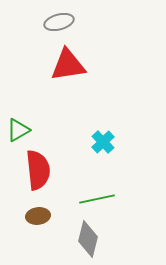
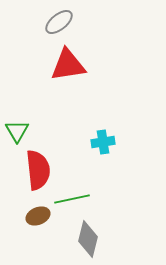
gray ellipse: rotated 24 degrees counterclockwise
green triangle: moved 1 px left, 1 px down; rotated 30 degrees counterclockwise
cyan cross: rotated 35 degrees clockwise
green line: moved 25 px left
brown ellipse: rotated 15 degrees counterclockwise
